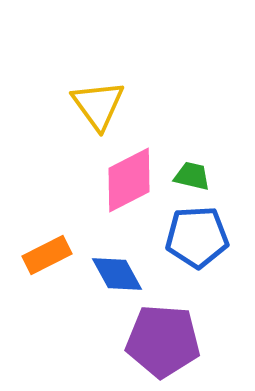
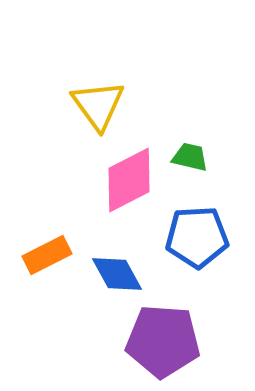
green trapezoid: moved 2 px left, 19 px up
